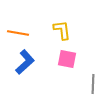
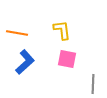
orange line: moved 1 px left
